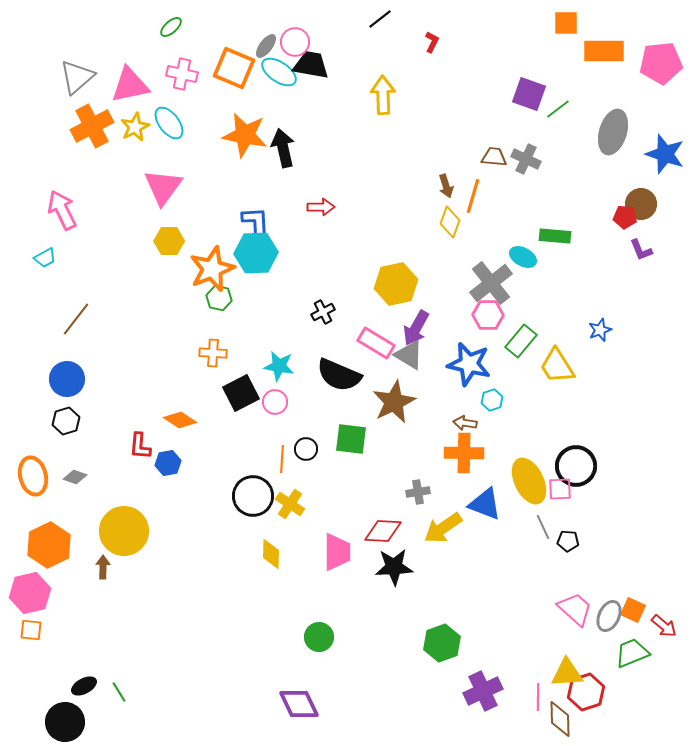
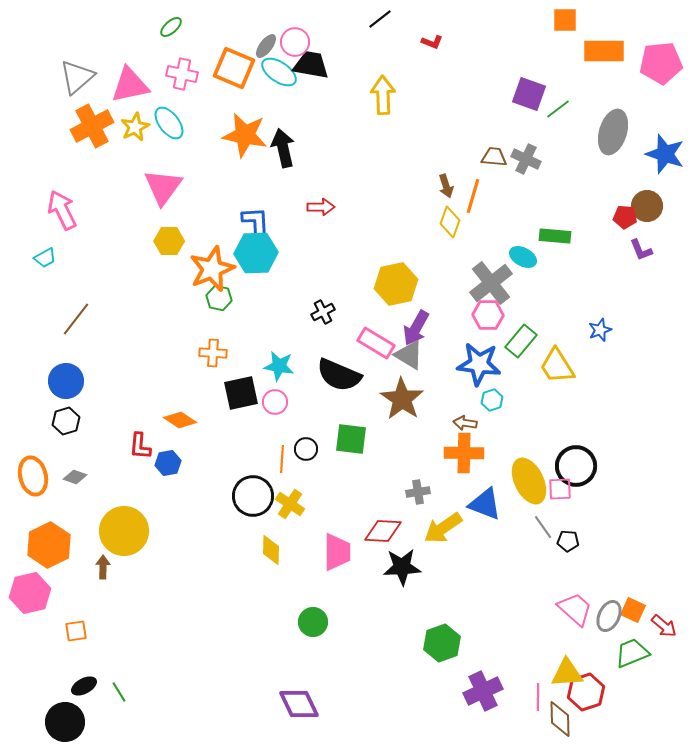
orange square at (566, 23): moved 1 px left, 3 px up
red L-shape at (432, 42): rotated 85 degrees clockwise
brown circle at (641, 204): moved 6 px right, 2 px down
blue star at (469, 364): moved 10 px right; rotated 6 degrees counterclockwise
blue circle at (67, 379): moved 1 px left, 2 px down
black square at (241, 393): rotated 15 degrees clockwise
brown star at (394, 402): moved 8 px right, 3 px up; rotated 12 degrees counterclockwise
gray line at (543, 527): rotated 10 degrees counterclockwise
yellow diamond at (271, 554): moved 4 px up
black star at (394, 567): moved 8 px right
orange square at (31, 630): moved 45 px right, 1 px down; rotated 15 degrees counterclockwise
green circle at (319, 637): moved 6 px left, 15 px up
